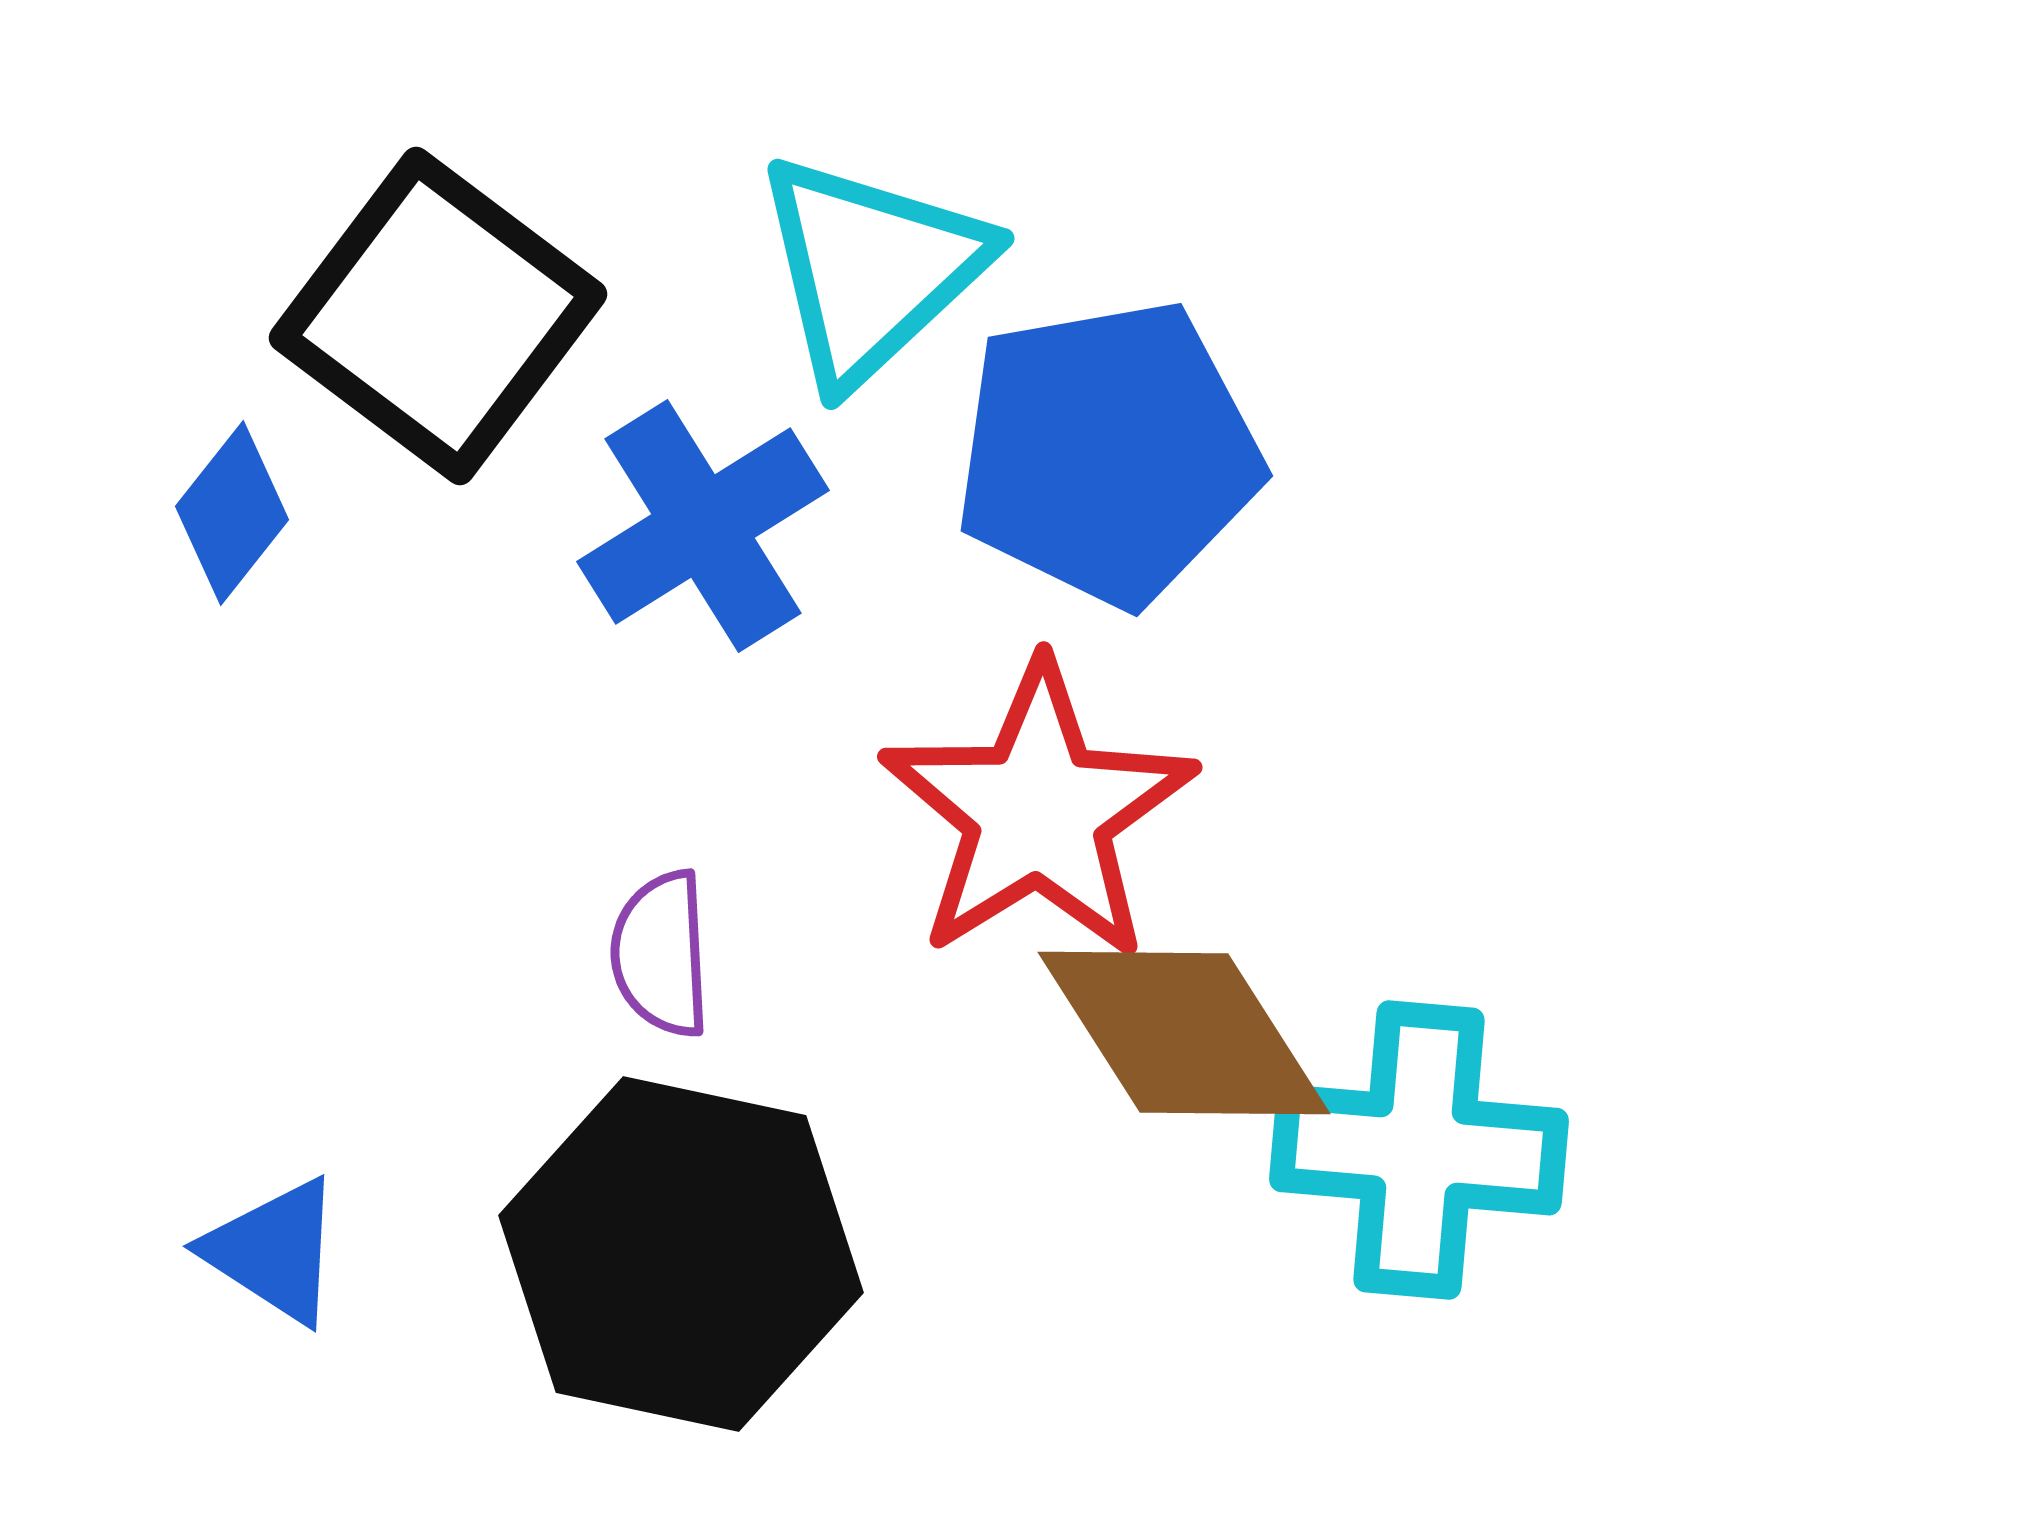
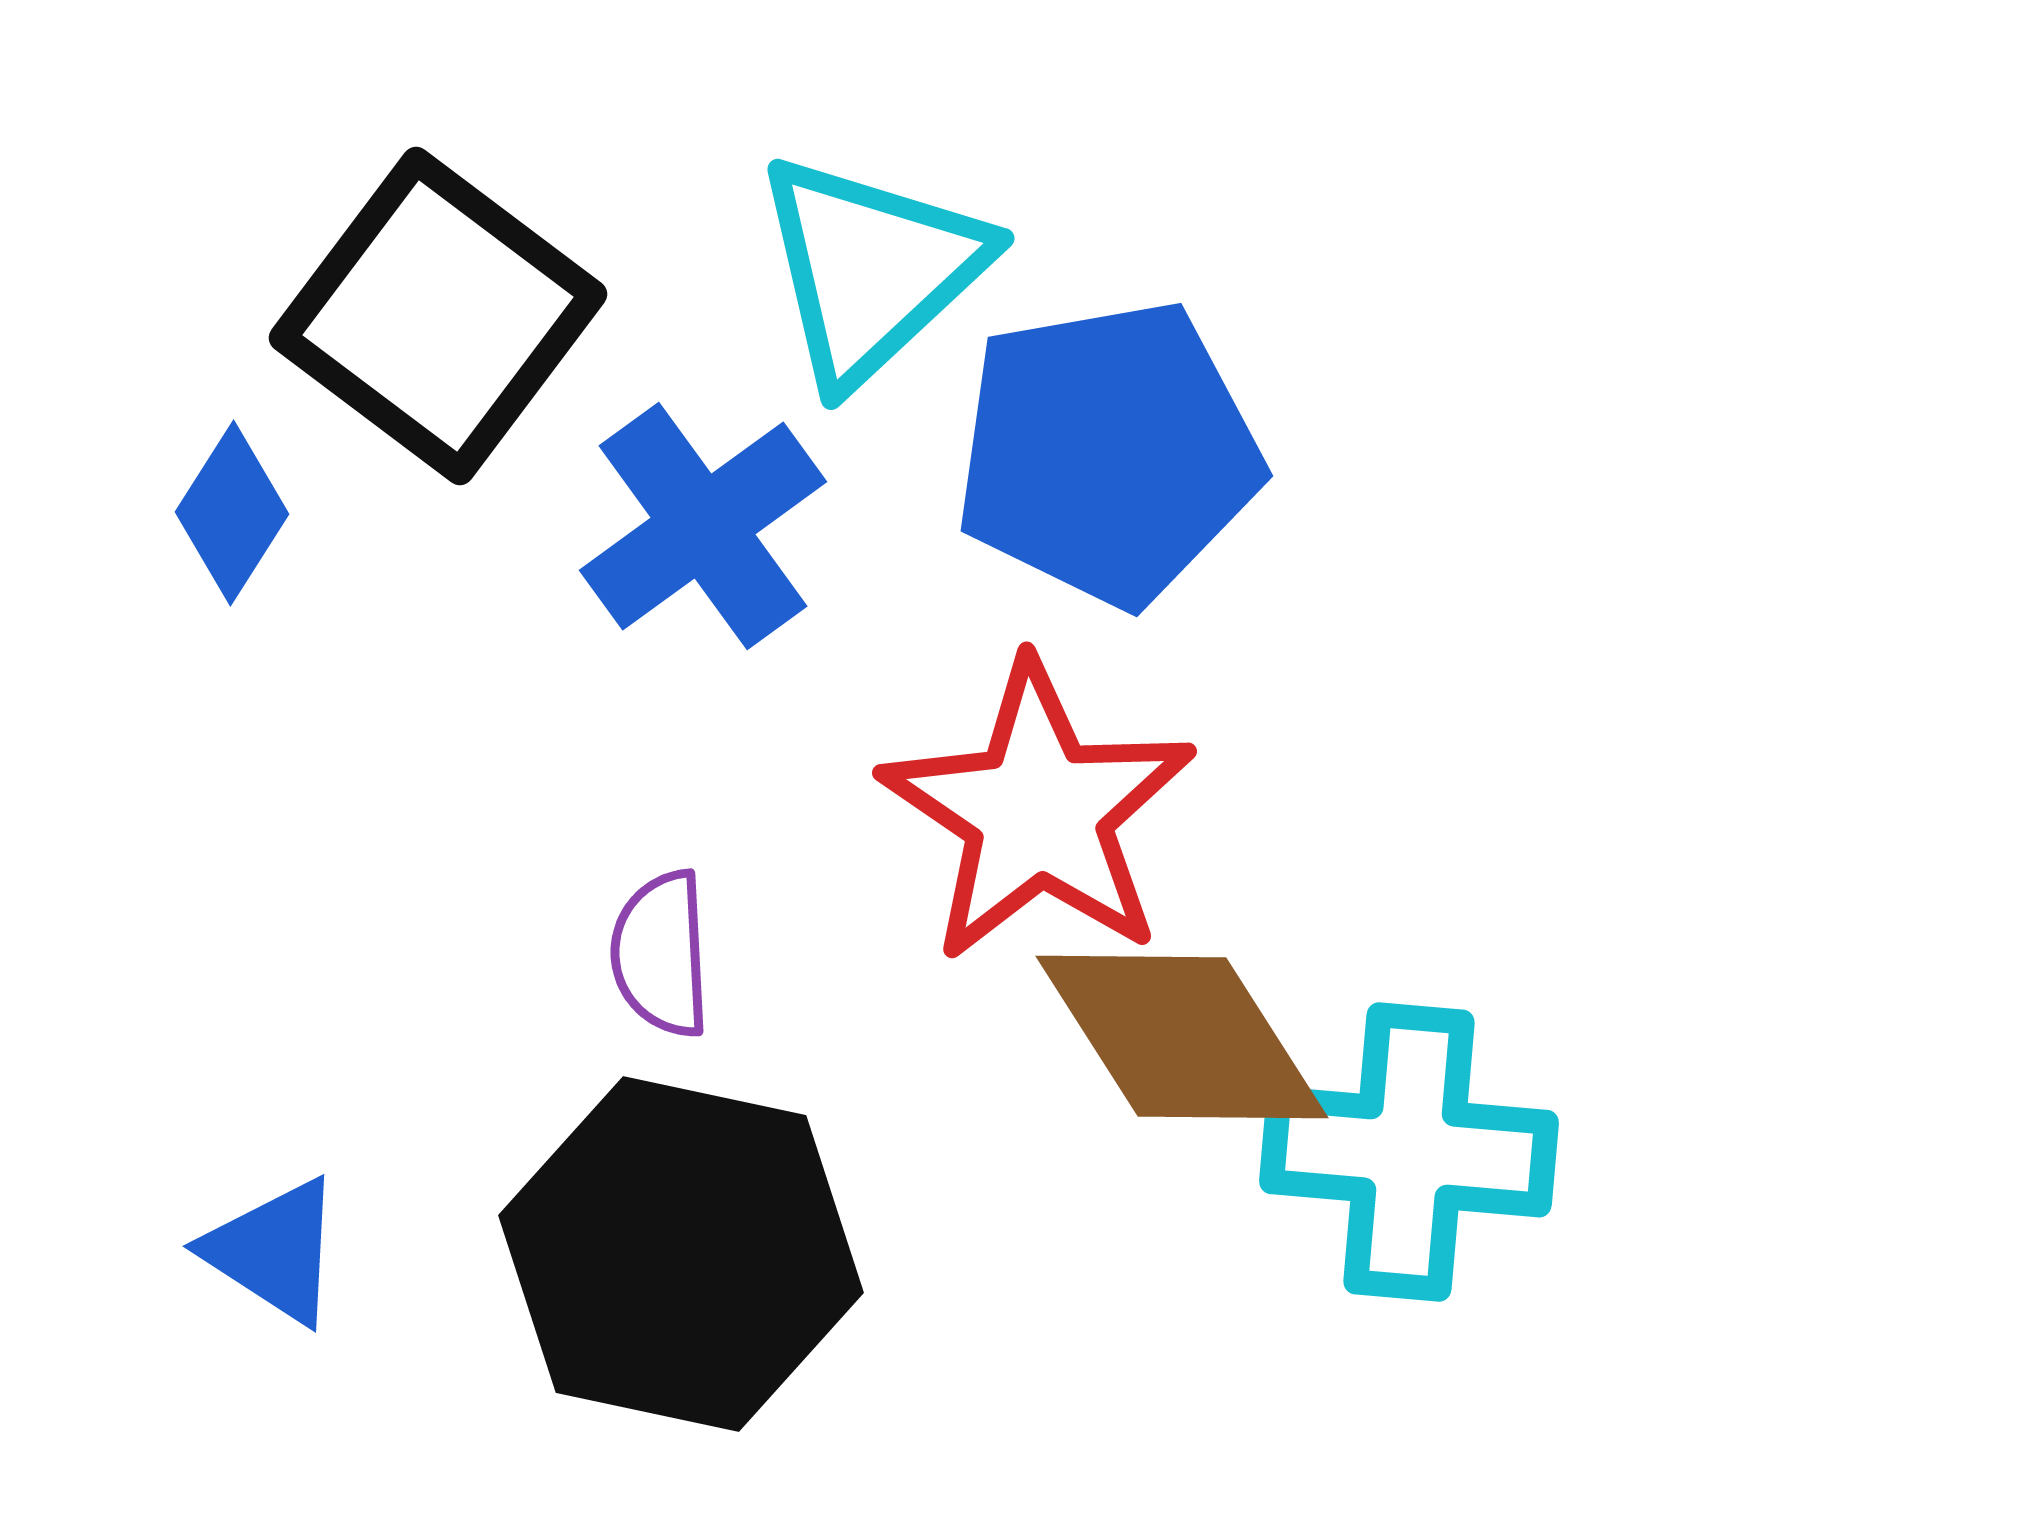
blue diamond: rotated 6 degrees counterclockwise
blue cross: rotated 4 degrees counterclockwise
red star: rotated 6 degrees counterclockwise
brown diamond: moved 2 px left, 4 px down
cyan cross: moved 10 px left, 2 px down
